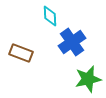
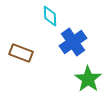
blue cross: moved 1 px right
green star: rotated 24 degrees counterclockwise
